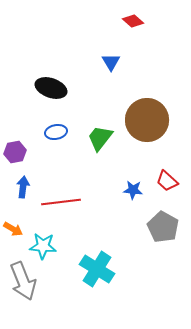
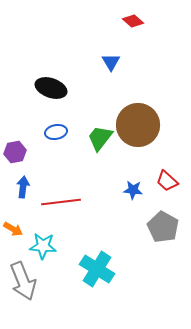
brown circle: moved 9 px left, 5 px down
